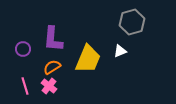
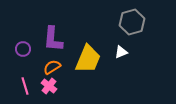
white triangle: moved 1 px right, 1 px down
